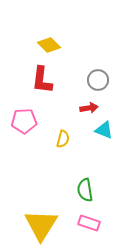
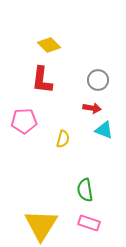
red arrow: moved 3 px right; rotated 18 degrees clockwise
